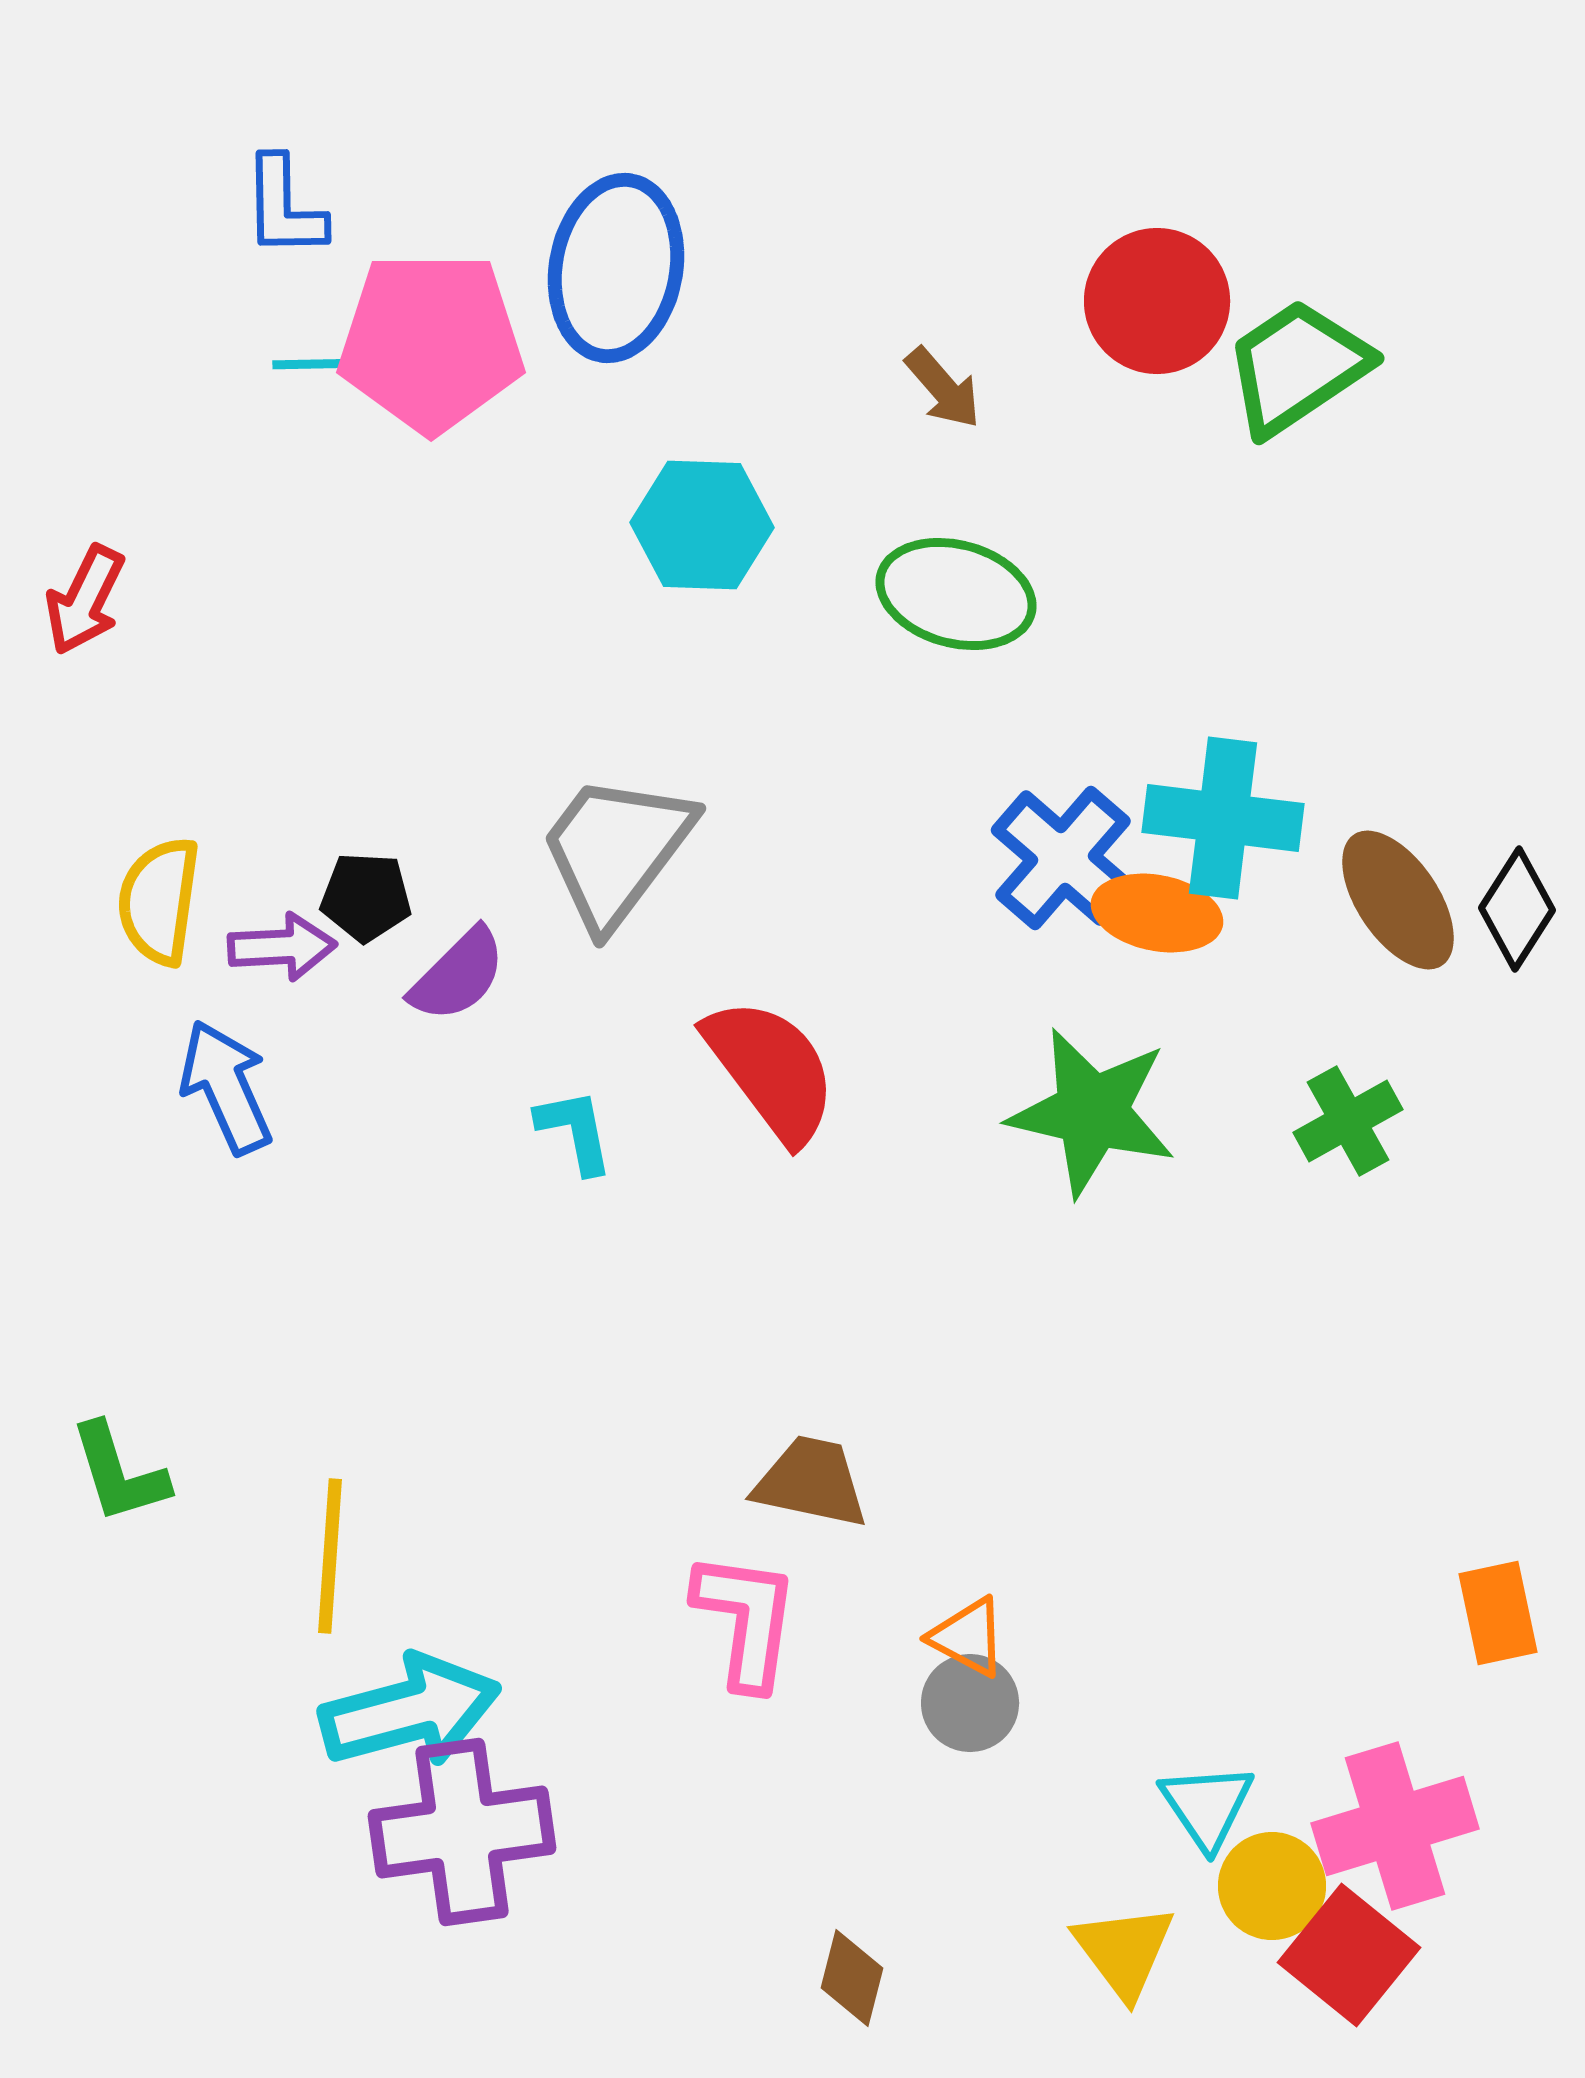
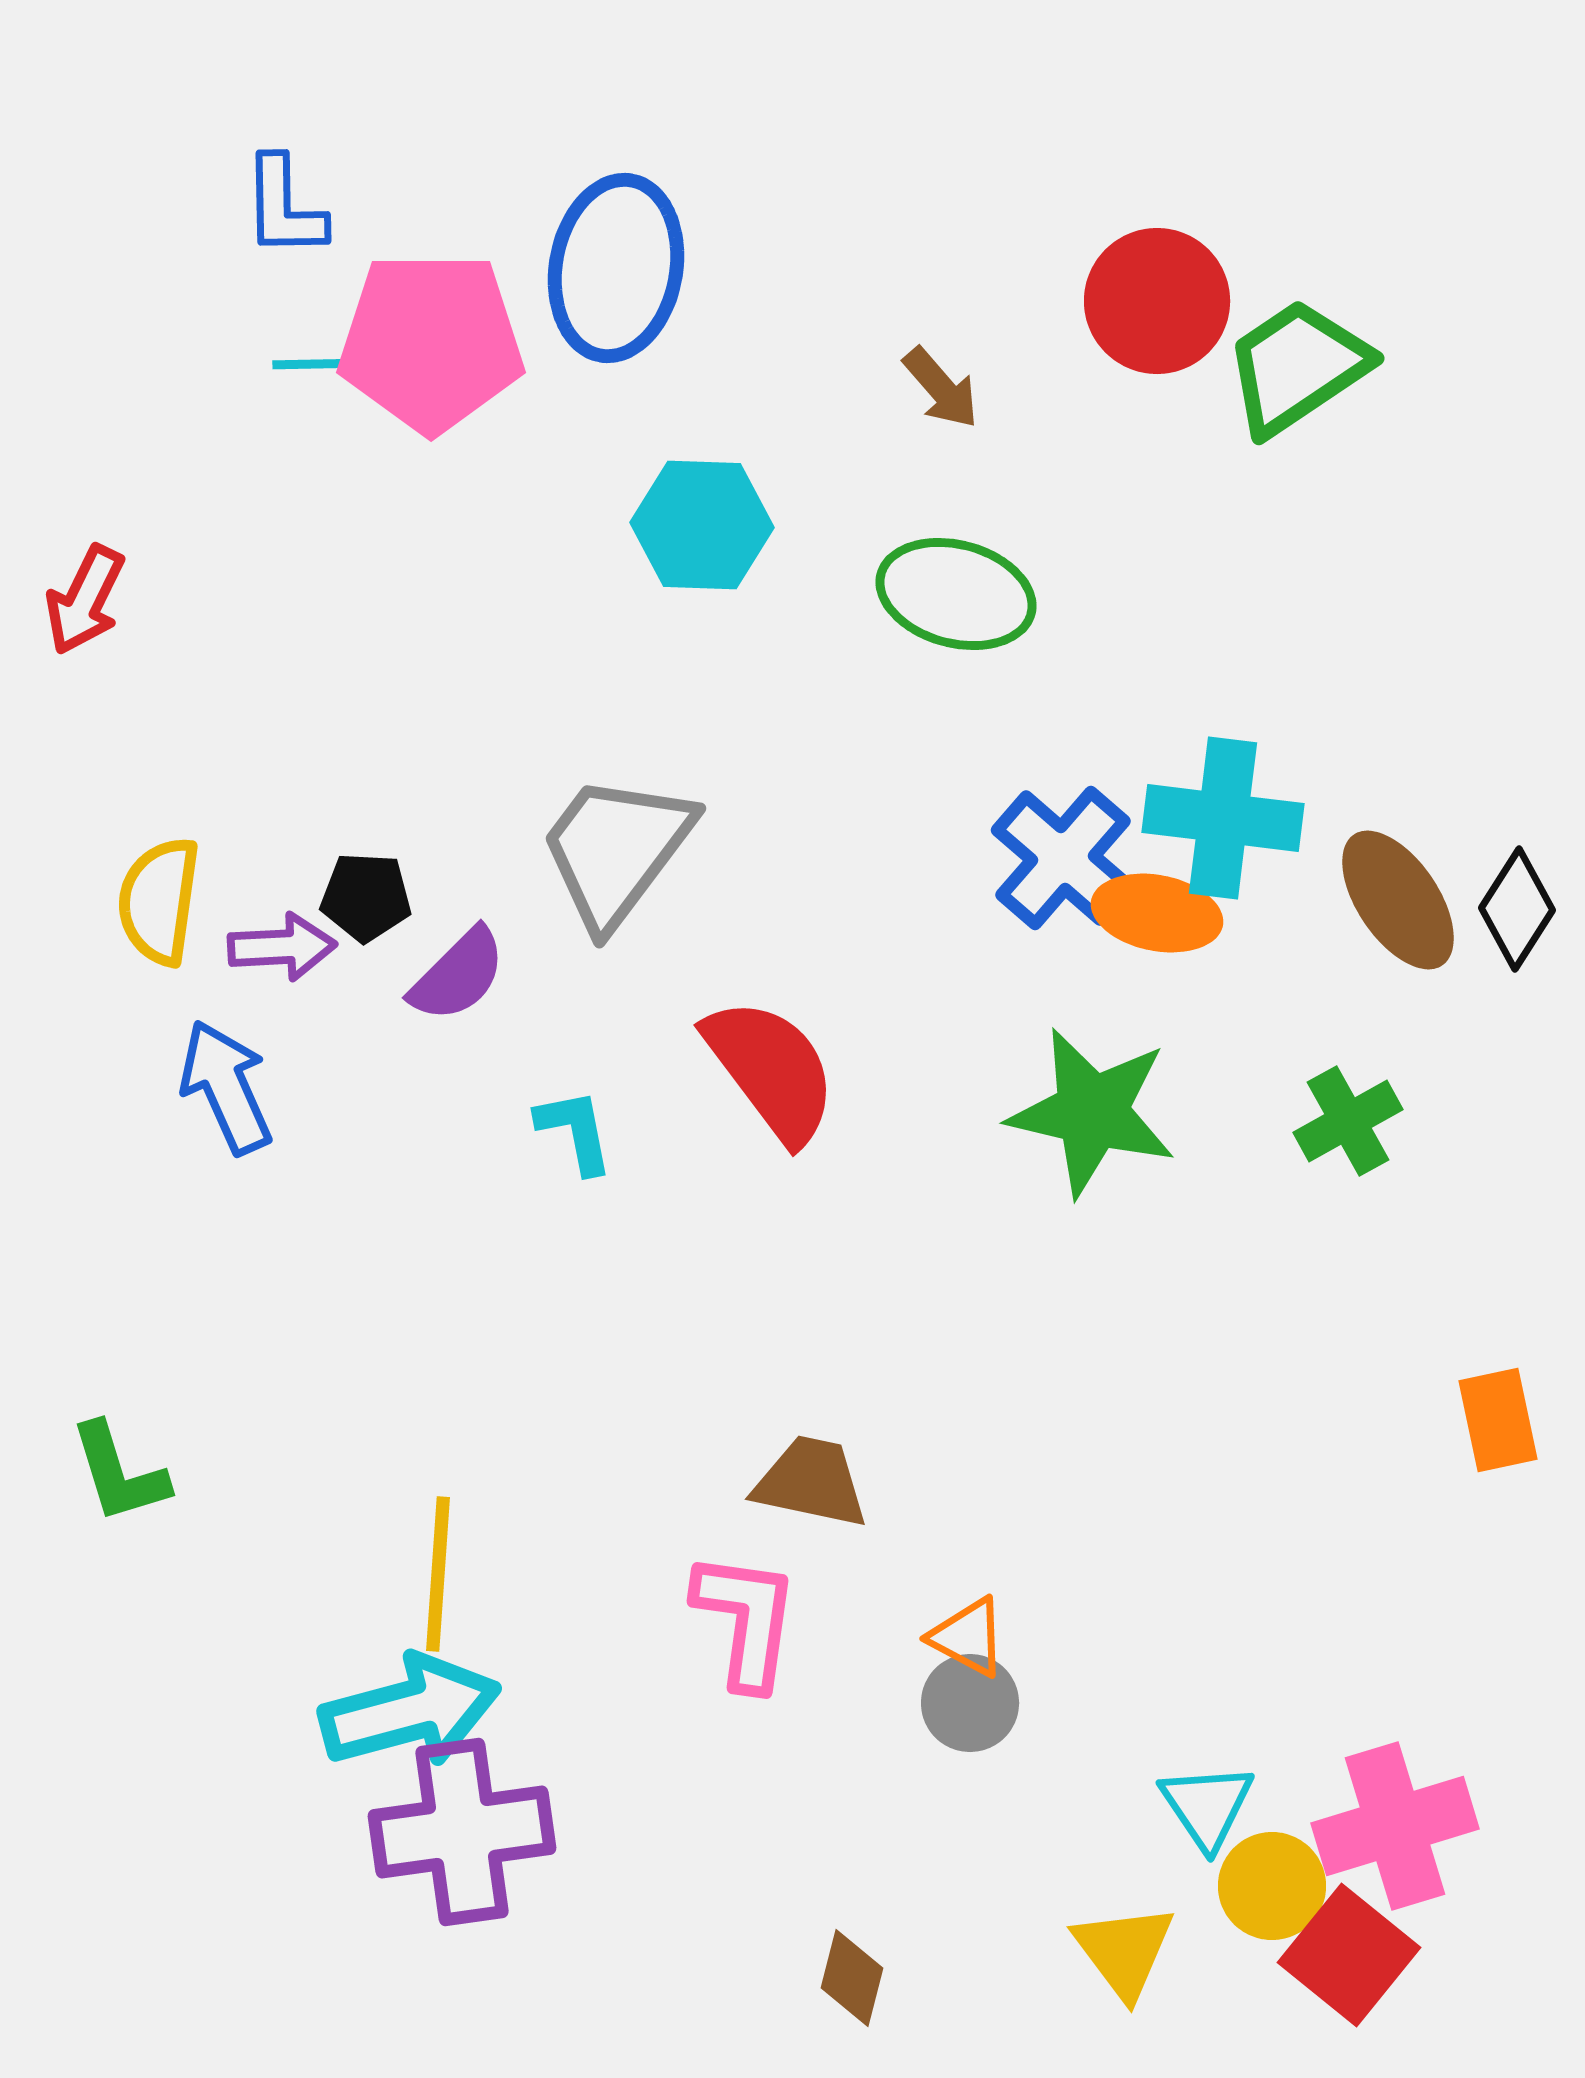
brown arrow: moved 2 px left
yellow line: moved 108 px right, 18 px down
orange rectangle: moved 193 px up
